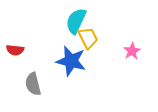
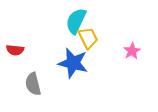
blue star: moved 2 px right, 2 px down
